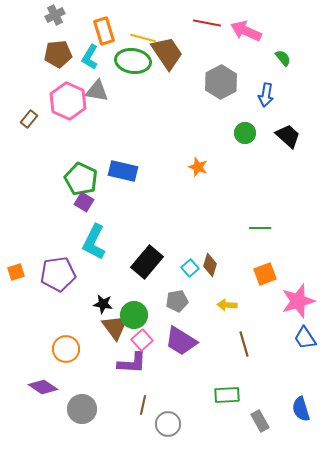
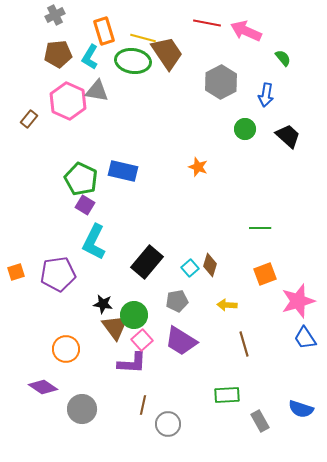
green circle at (245, 133): moved 4 px up
purple square at (84, 202): moved 1 px right, 3 px down
blue semicircle at (301, 409): rotated 55 degrees counterclockwise
